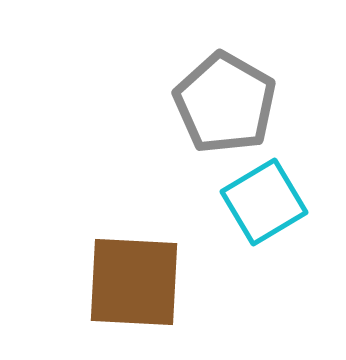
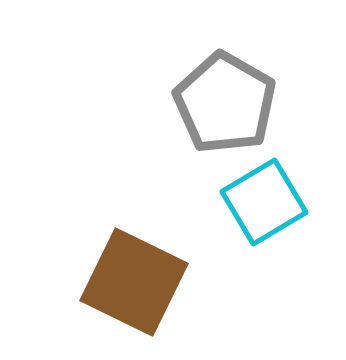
brown square: rotated 23 degrees clockwise
